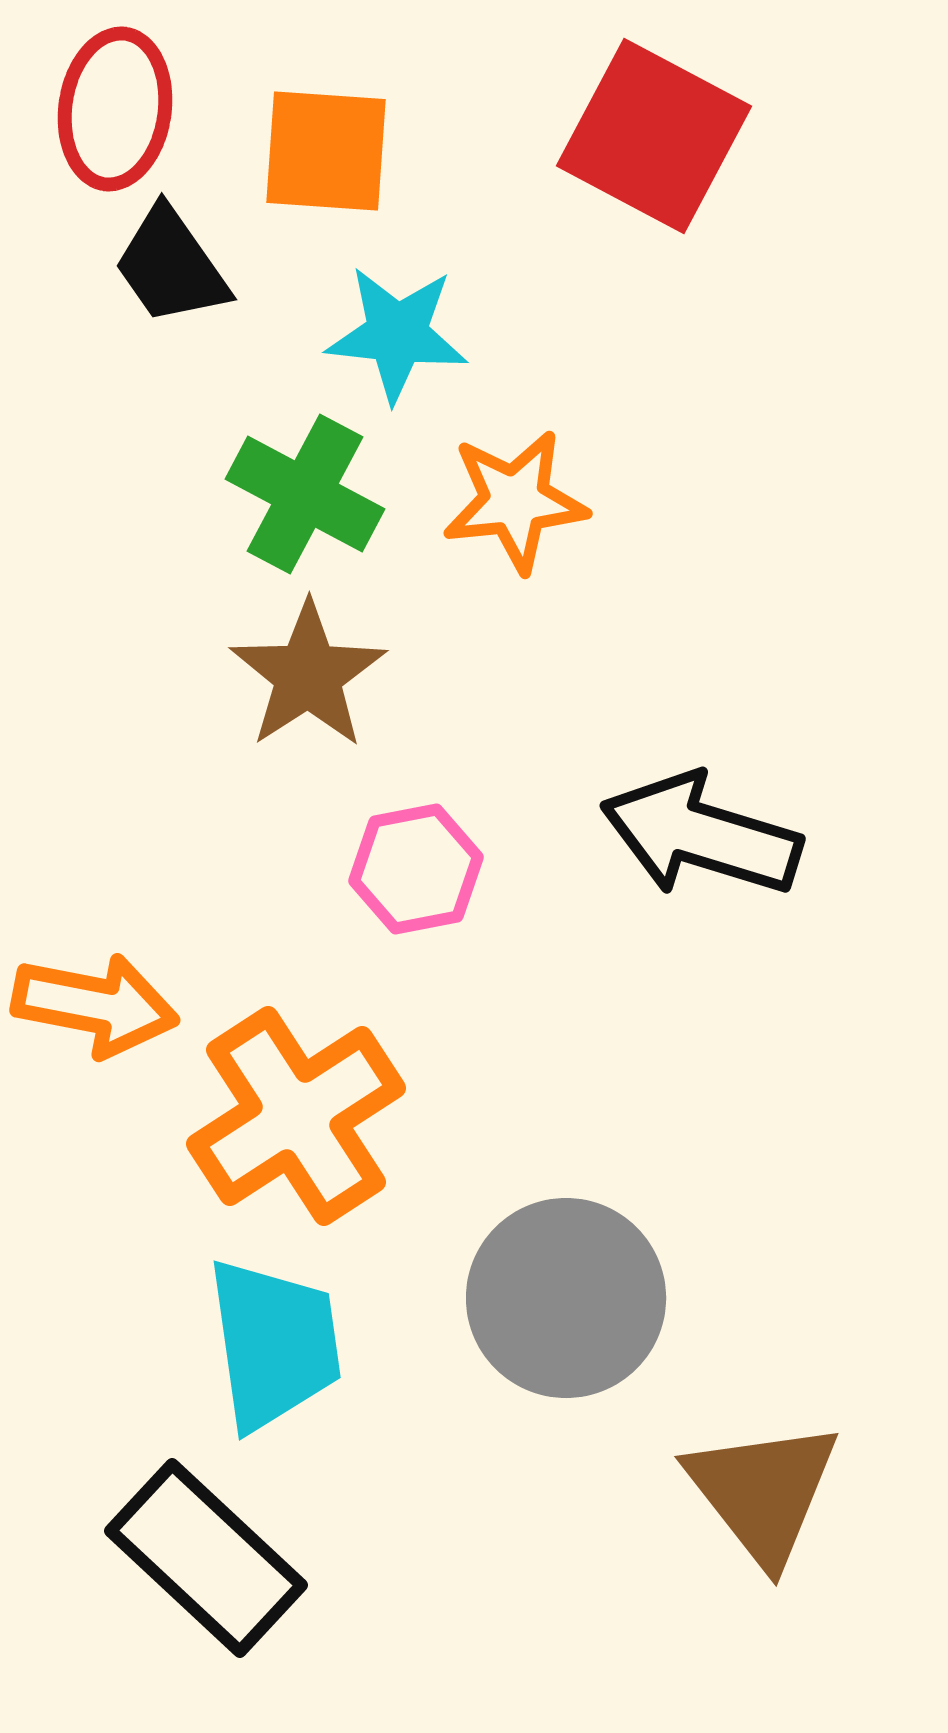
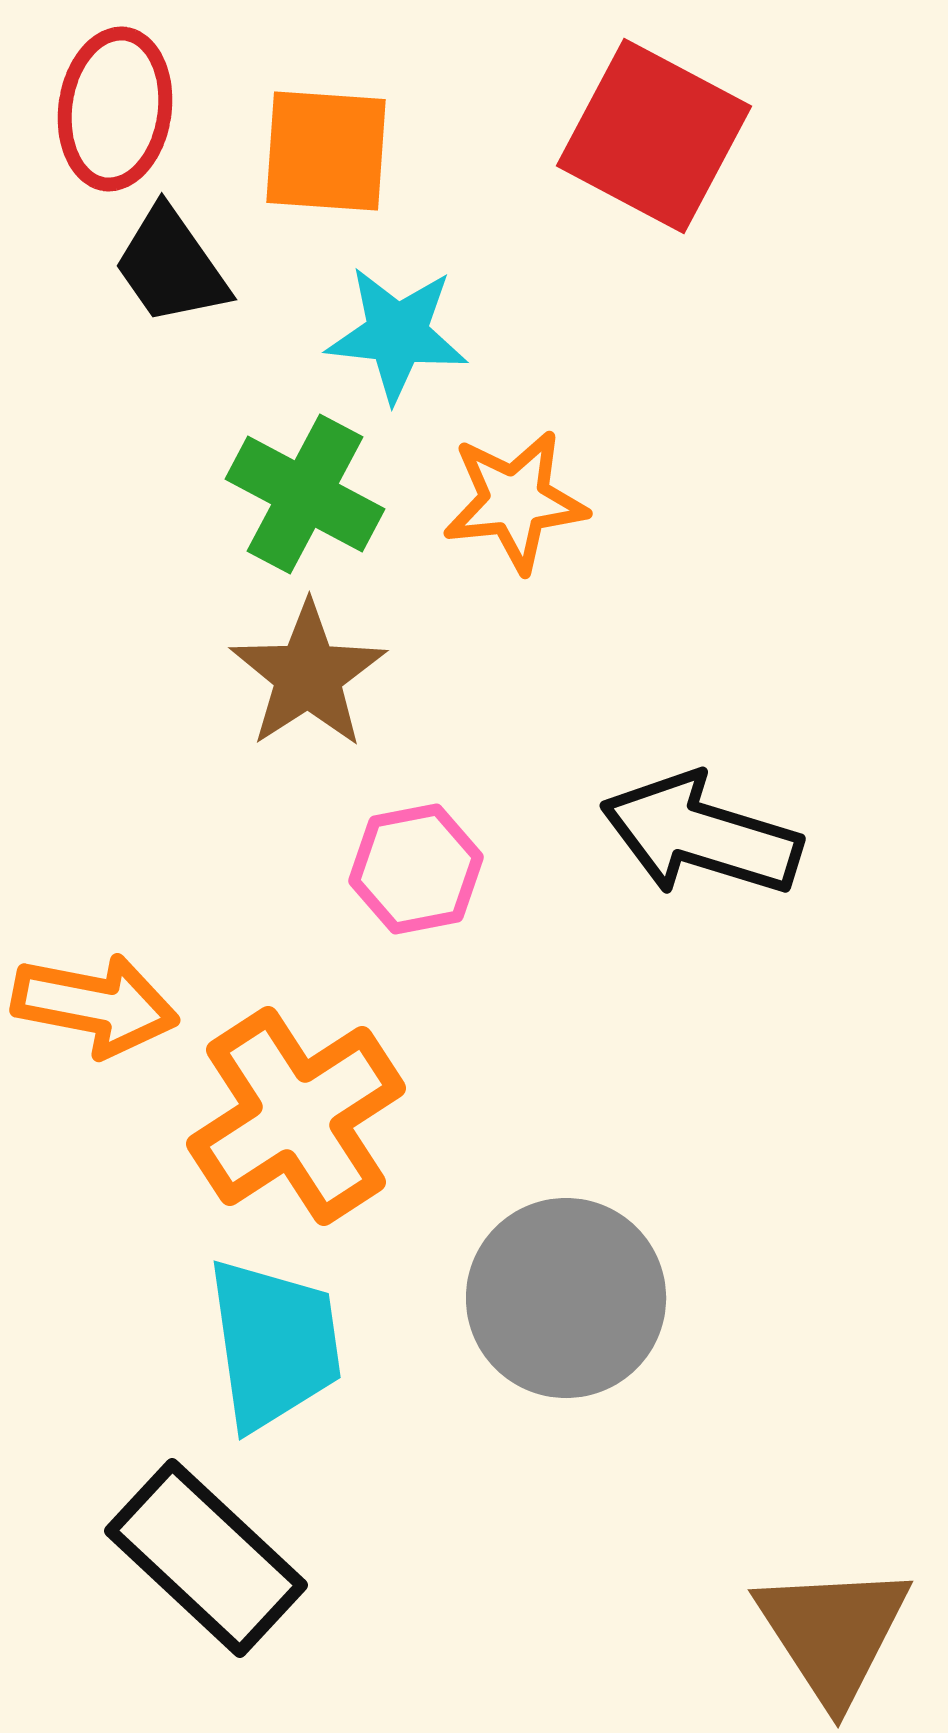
brown triangle: moved 70 px right, 141 px down; rotated 5 degrees clockwise
